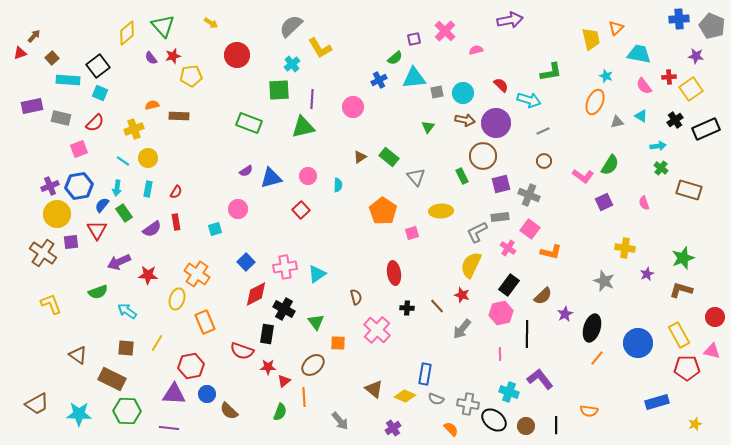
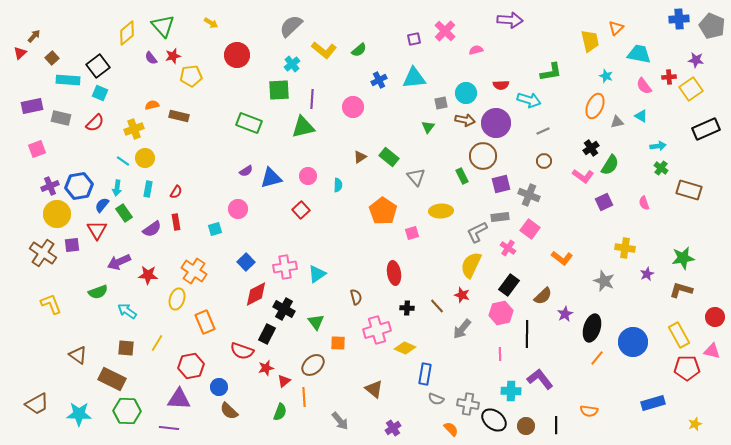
purple arrow at (510, 20): rotated 15 degrees clockwise
yellow trapezoid at (591, 39): moved 1 px left, 2 px down
yellow L-shape at (320, 48): moved 4 px right, 2 px down; rotated 20 degrees counterclockwise
red triangle at (20, 53): rotated 24 degrees counterclockwise
purple star at (696, 56): moved 4 px down
green semicircle at (395, 58): moved 36 px left, 8 px up
red semicircle at (501, 85): rotated 133 degrees clockwise
gray square at (437, 92): moved 4 px right, 11 px down
cyan circle at (463, 93): moved 3 px right
orange ellipse at (595, 102): moved 4 px down
brown rectangle at (179, 116): rotated 12 degrees clockwise
black cross at (675, 120): moved 84 px left, 28 px down
pink square at (79, 149): moved 42 px left
yellow circle at (148, 158): moved 3 px left
purple square at (71, 242): moved 1 px right, 3 px down
orange L-shape at (551, 252): moved 11 px right, 6 px down; rotated 25 degrees clockwise
green star at (683, 258): rotated 10 degrees clockwise
orange cross at (197, 274): moved 3 px left, 3 px up
pink cross at (377, 330): rotated 32 degrees clockwise
black rectangle at (267, 334): rotated 18 degrees clockwise
blue circle at (638, 343): moved 5 px left, 1 px up
red star at (268, 367): moved 2 px left, 1 px down; rotated 14 degrees counterclockwise
cyan cross at (509, 392): moved 2 px right, 1 px up; rotated 18 degrees counterclockwise
purple triangle at (174, 394): moved 5 px right, 5 px down
blue circle at (207, 394): moved 12 px right, 7 px up
yellow diamond at (405, 396): moved 48 px up
blue rectangle at (657, 402): moved 4 px left, 1 px down
